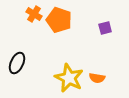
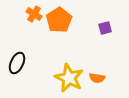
orange pentagon: rotated 20 degrees clockwise
